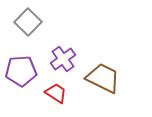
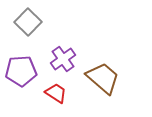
brown trapezoid: rotated 15 degrees clockwise
